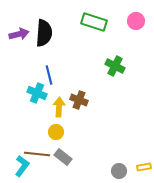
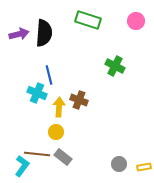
green rectangle: moved 6 px left, 2 px up
gray circle: moved 7 px up
